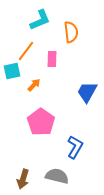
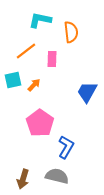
cyan L-shape: rotated 145 degrees counterclockwise
orange line: rotated 15 degrees clockwise
cyan square: moved 1 px right, 9 px down
pink pentagon: moved 1 px left, 1 px down
blue L-shape: moved 9 px left
